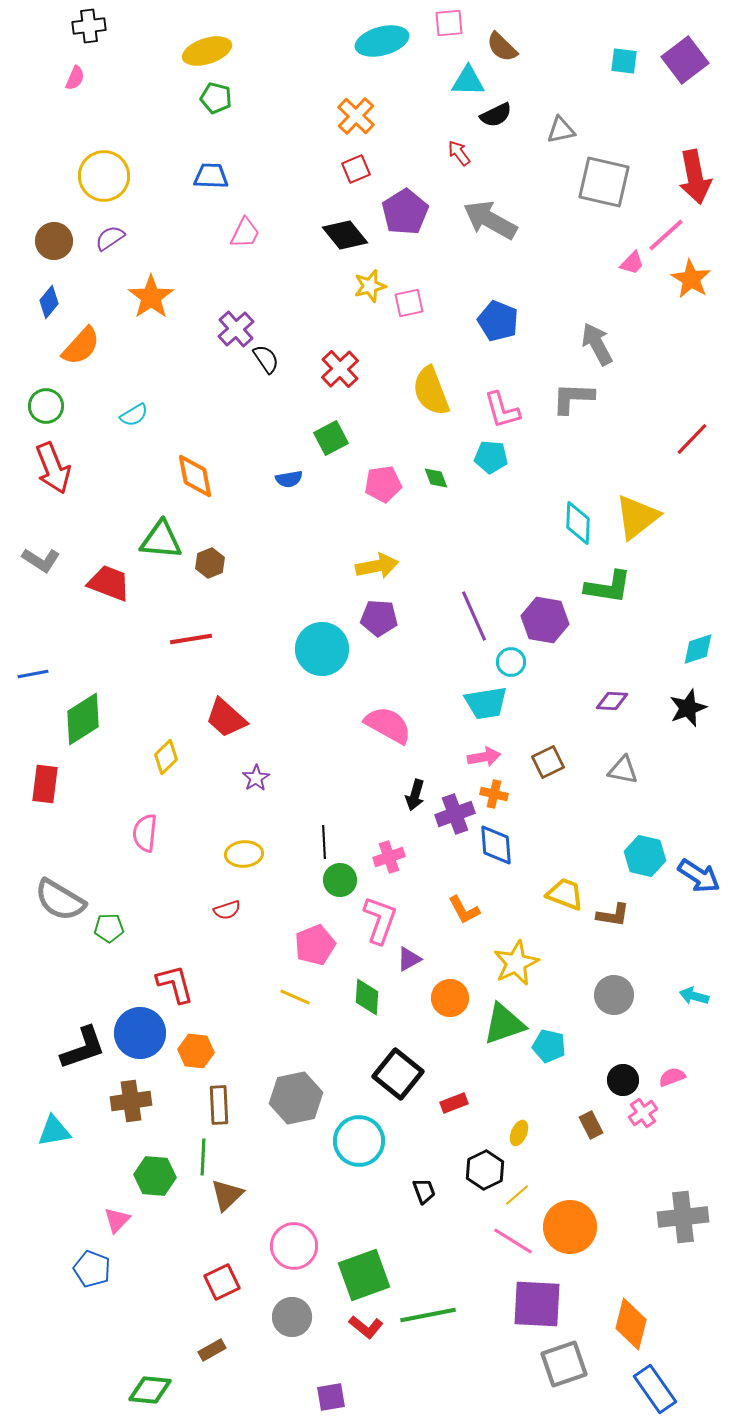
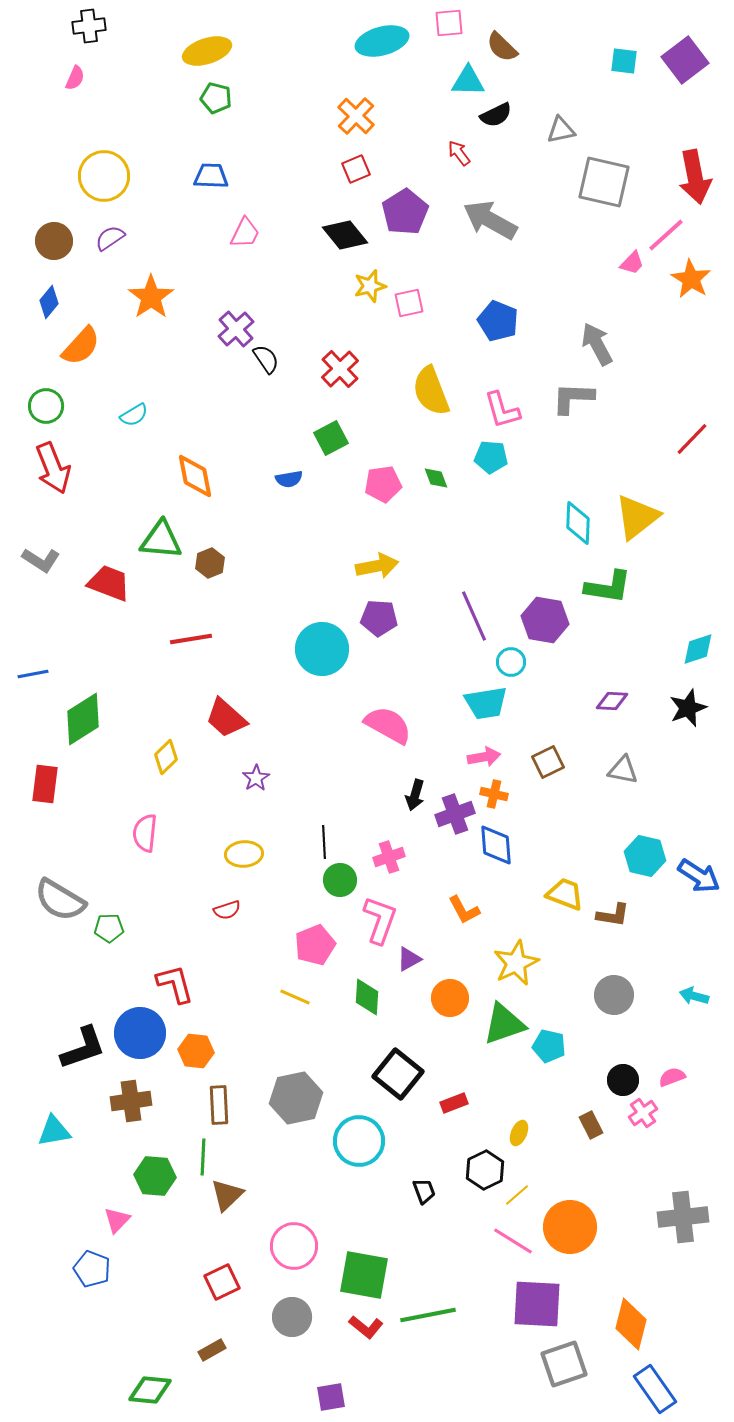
green square at (364, 1275): rotated 30 degrees clockwise
